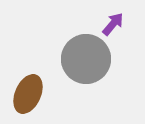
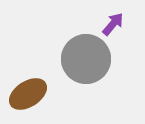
brown ellipse: rotated 33 degrees clockwise
